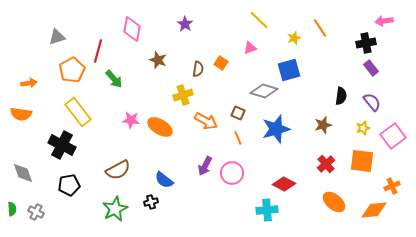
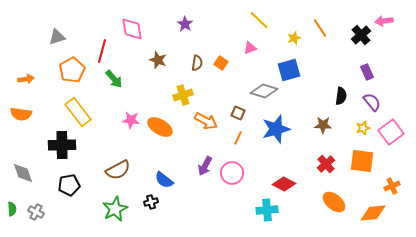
pink diamond at (132, 29): rotated 20 degrees counterclockwise
black cross at (366, 43): moved 5 px left, 8 px up; rotated 30 degrees counterclockwise
red line at (98, 51): moved 4 px right
purple rectangle at (371, 68): moved 4 px left, 4 px down; rotated 14 degrees clockwise
brown semicircle at (198, 69): moved 1 px left, 6 px up
orange arrow at (29, 83): moved 3 px left, 4 px up
brown star at (323, 125): rotated 18 degrees clockwise
pink square at (393, 136): moved 2 px left, 4 px up
orange line at (238, 138): rotated 48 degrees clockwise
black cross at (62, 145): rotated 28 degrees counterclockwise
orange diamond at (374, 210): moved 1 px left, 3 px down
